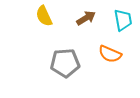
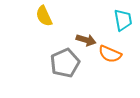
brown arrow: moved 22 px down; rotated 48 degrees clockwise
gray pentagon: rotated 20 degrees counterclockwise
